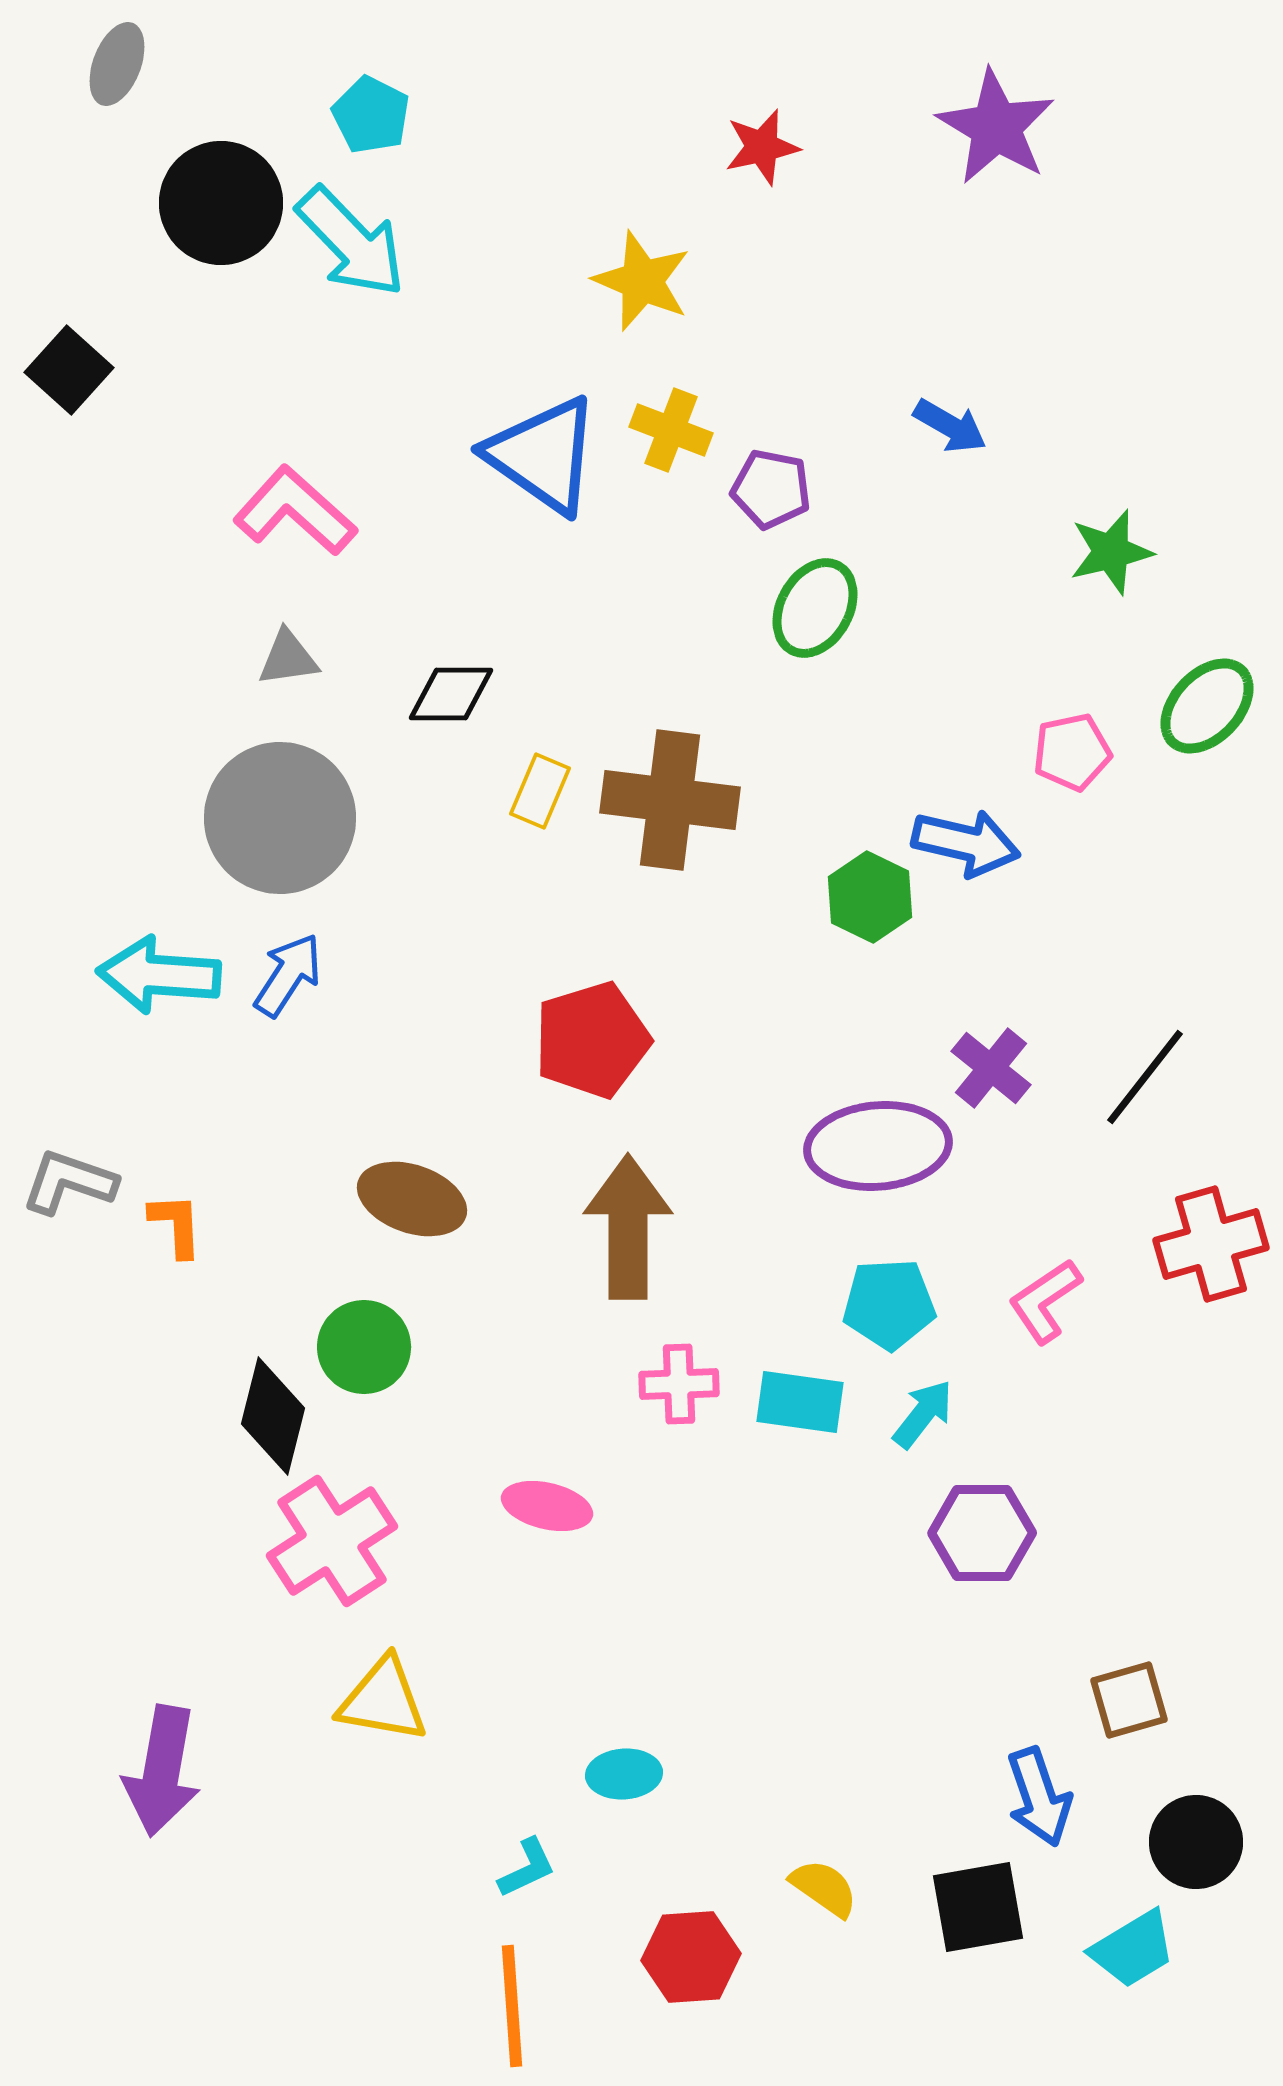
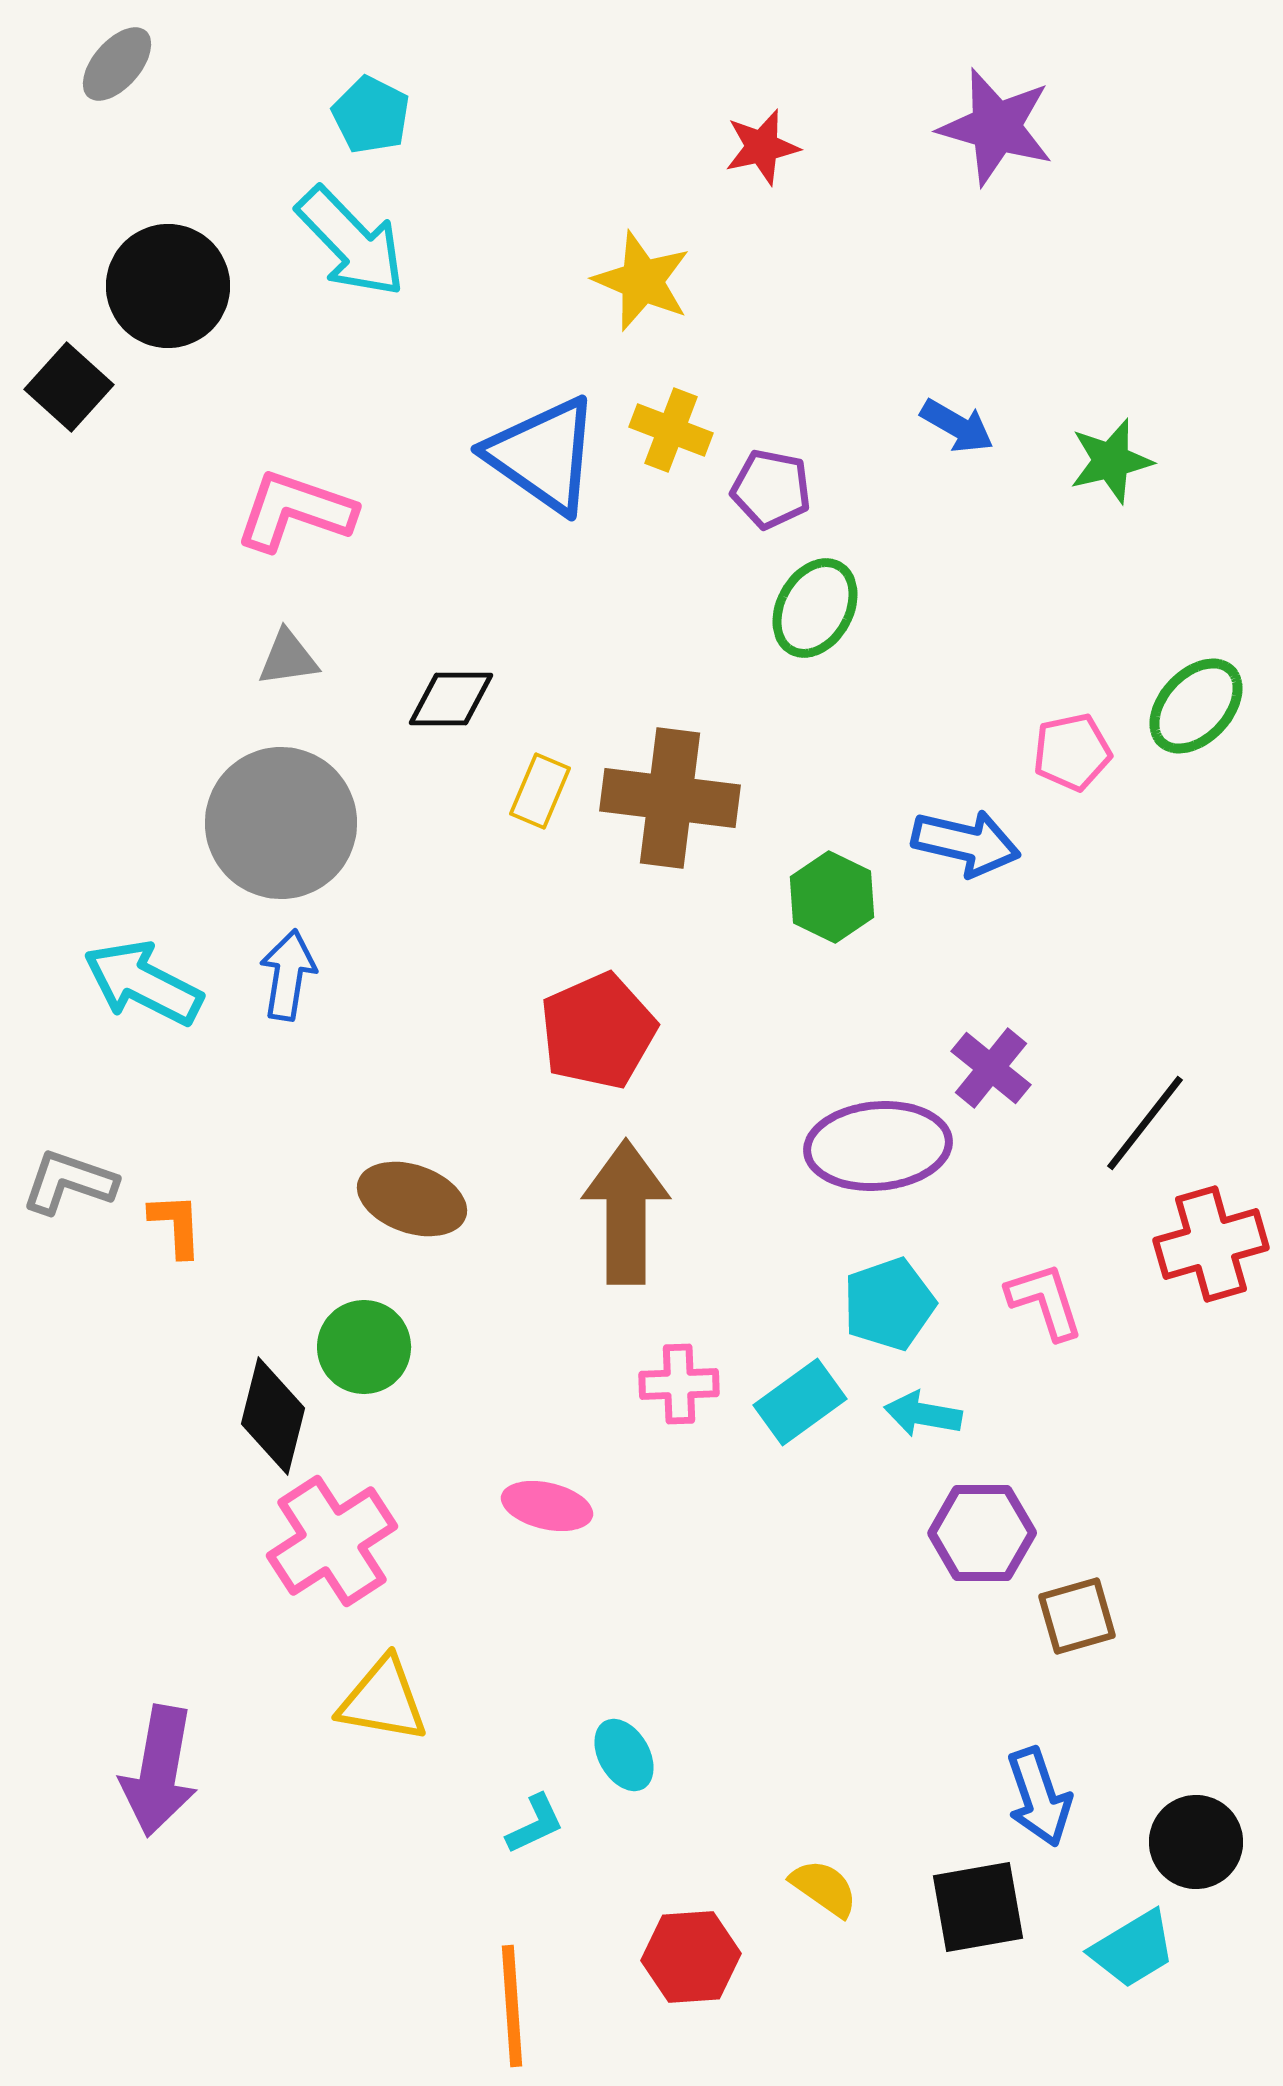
gray ellipse at (117, 64): rotated 20 degrees clockwise
purple star at (996, 127): rotated 15 degrees counterclockwise
black circle at (221, 203): moved 53 px left, 83 px down
black square at (69, 370): moved 17 px down
blue arrow at (950, 426): moved 7 px right
pink L-shape at (295, 511): rotated 23 degrees counterclockwise
green star at (1111, 552): moved 91 px up
black diamond at (451, 694): moved 5 px down
green ellipse at (1207, 706): moved 11 px left
brown cross at (670, 800): moved 2 px up
gray circle at (280, 818): moved 1 px right, 5 px down
green hexagon at (870, 897): moved 38 px left
cyan arrow at (159, 975): moved 16 px left, 8 px down; rotated 23 degrees clockwise
blue arrow at (288, 975): rotated 24 degrees counterclockwise
red pentagon at (592, 1040): moved 6 px right, 9 px up; rotated 7 degrees counterclockwise
black line at (1145, 1077): moved 46 px down
brown arrow at (628, 1227): moved 2 px left, 15 px up
pink L-shape at (1045, 1301): rotated 106 degrees clockwise
cyan pentagon at (889, 1304): rotated 16 degrees counterclockwise
cyan rectangle at (800, 1402): rotated 44 degrees counterclockwise
cyan arrow at (923, 1414): rotated 118 degrees counterclockwise
brown square at (1129, 1700): moved 52 px left, 84 px up
purple arrow at (162, 1771): moved 3 px left
cyan ellipse at (624, 1774): moved 19 px up; rotated 64 degrees clockwise
cyan L-shape at (527, 1868): moved 8 px right, 44 px up
